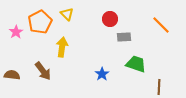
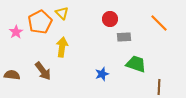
yellow triangle: moved 5 px left, 1 px up
orange line: moved 2 px left, 2 px up
blue star: rotated 16 degrees clockwise
